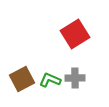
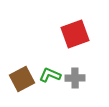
red square: rotated 12 degrees clockwise
green L-shape: moved 5 px up
